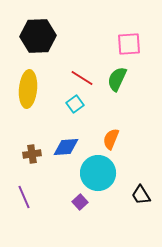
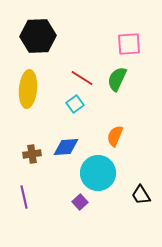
orange semicircle: moved 4 px right, 3 px up
purple line: rotated 10 degrees clockwise
